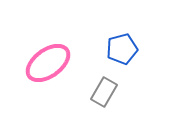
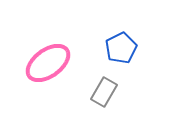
blue pentagon: moved 1 px left, 1 px up; rotated 12 degrees counterclockwise
